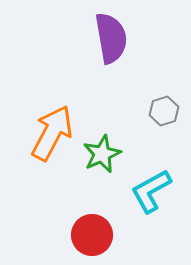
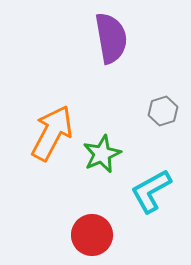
gray hexagon: moved 1 px left
